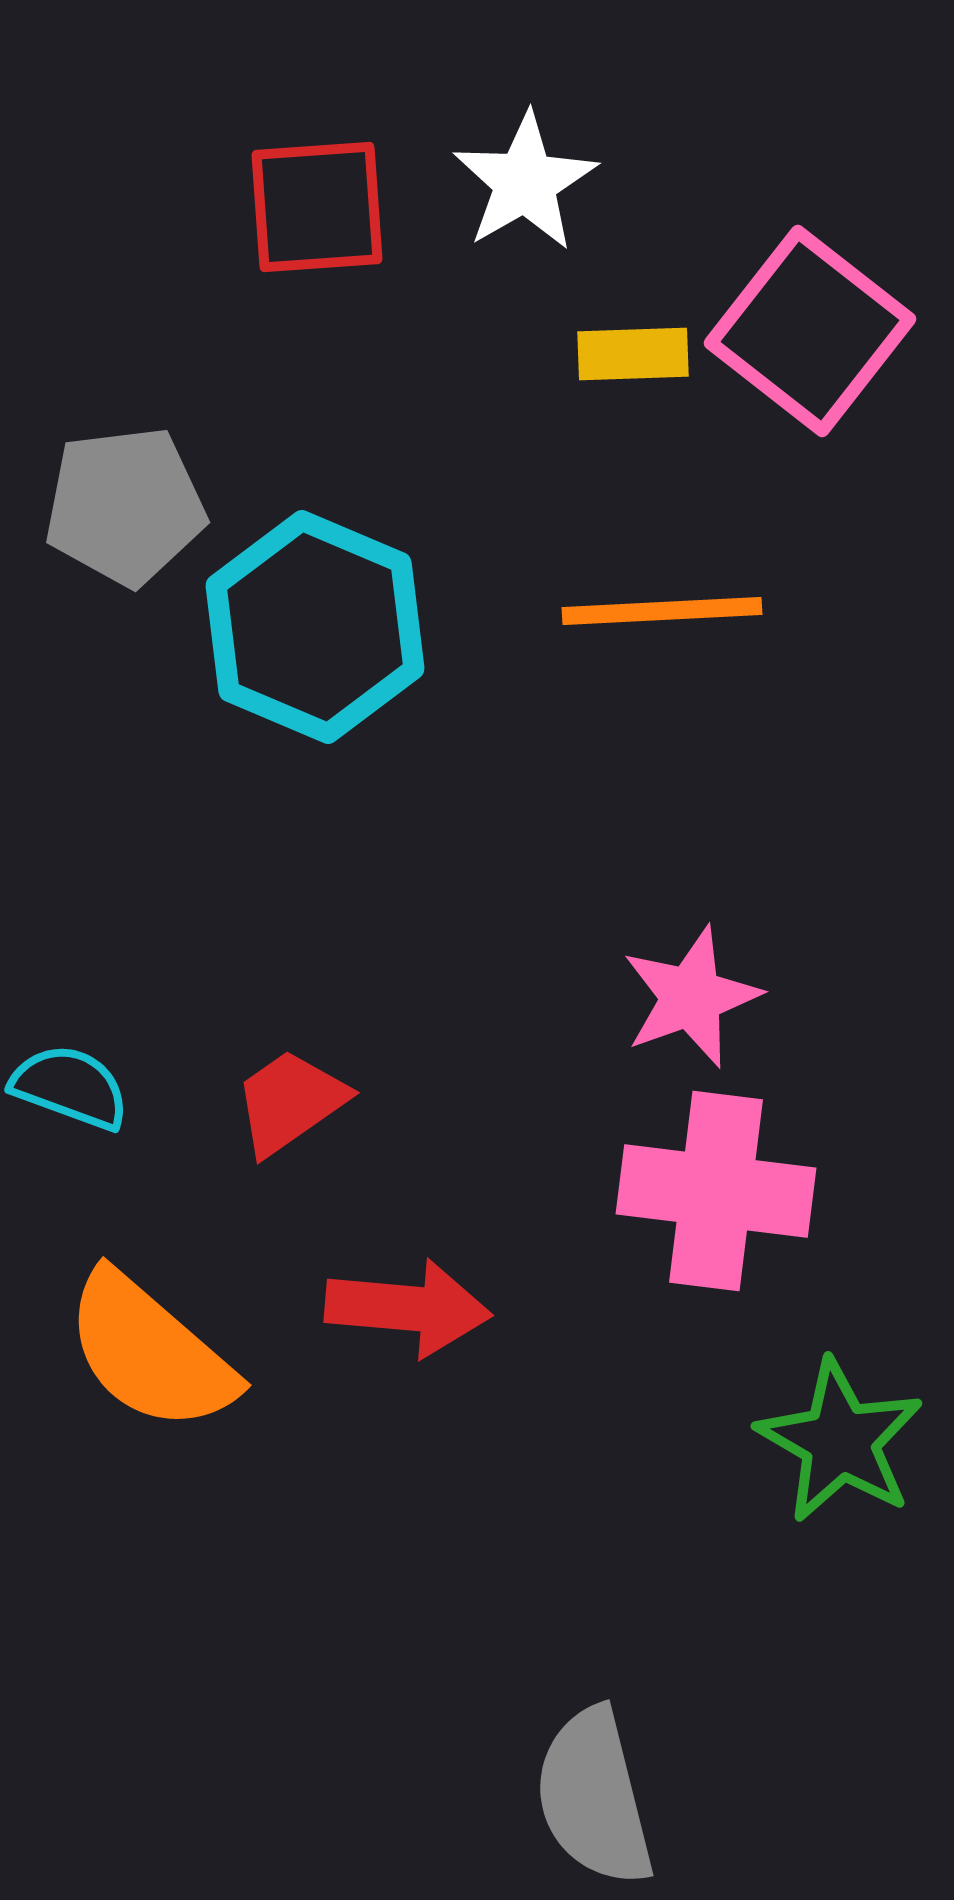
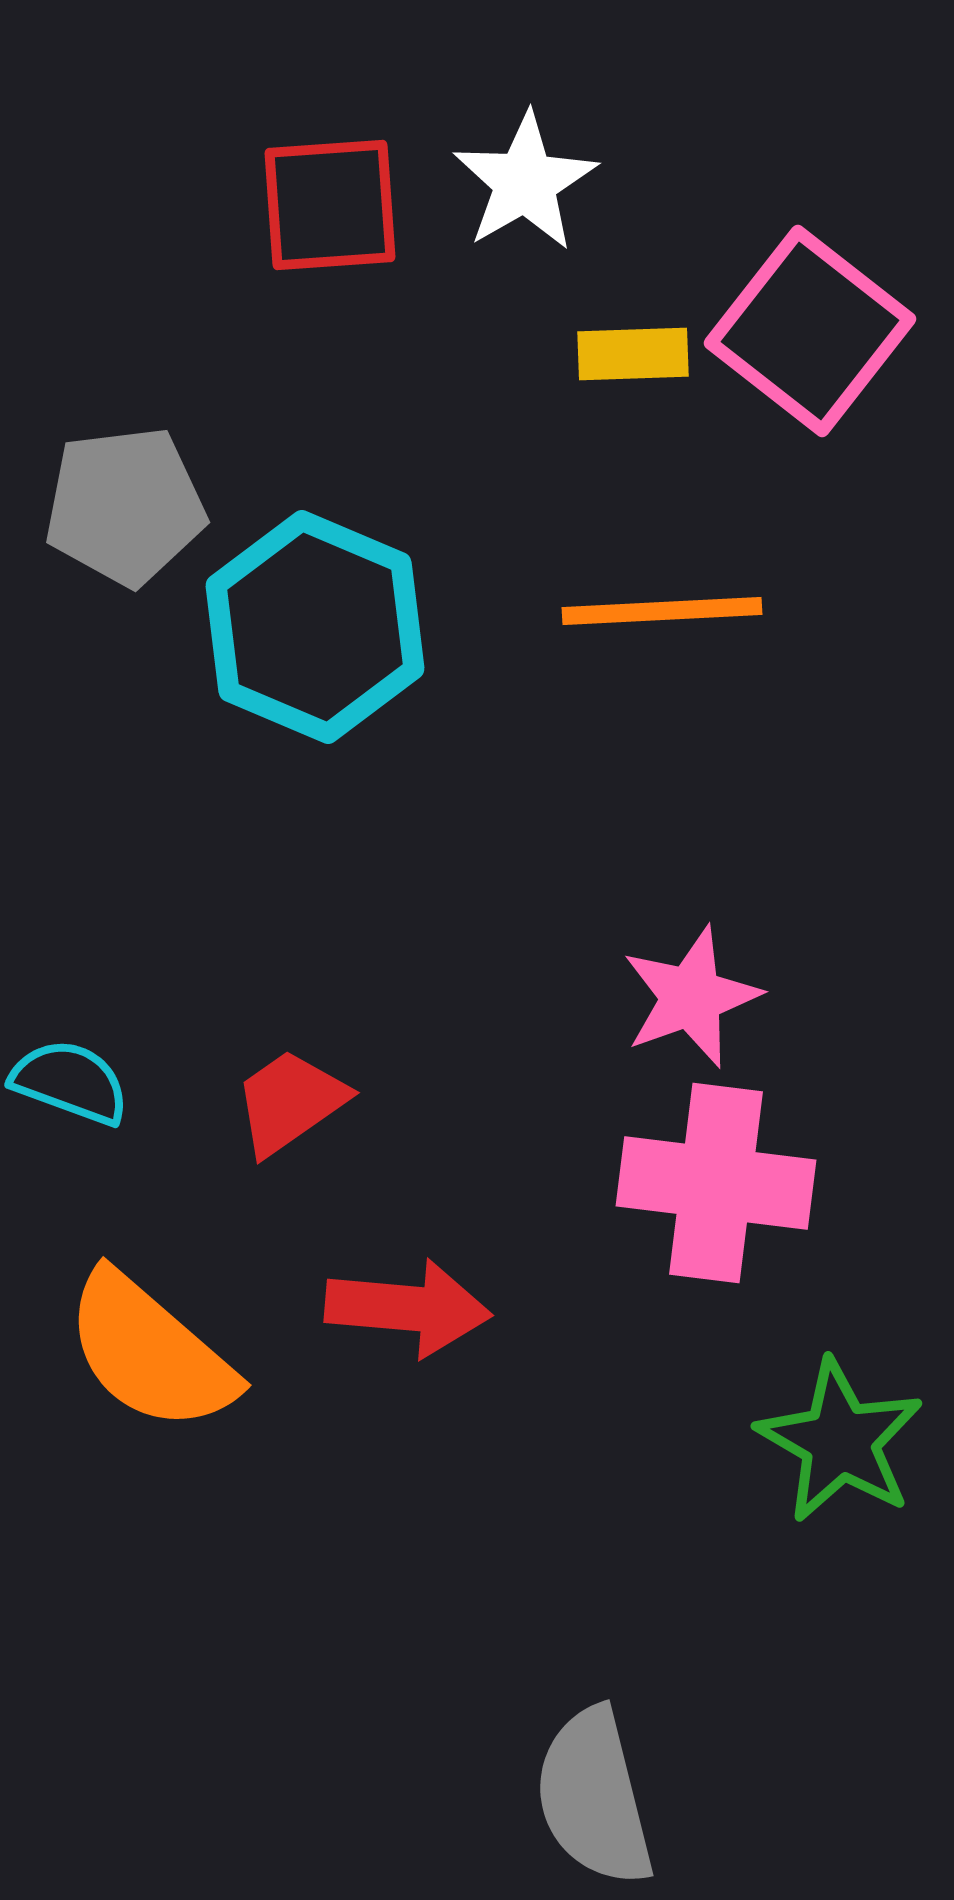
red square: moved 13 px right, 2 px up
cyan semicircle: moved 5 px up
pink cross: moved 8 px up
